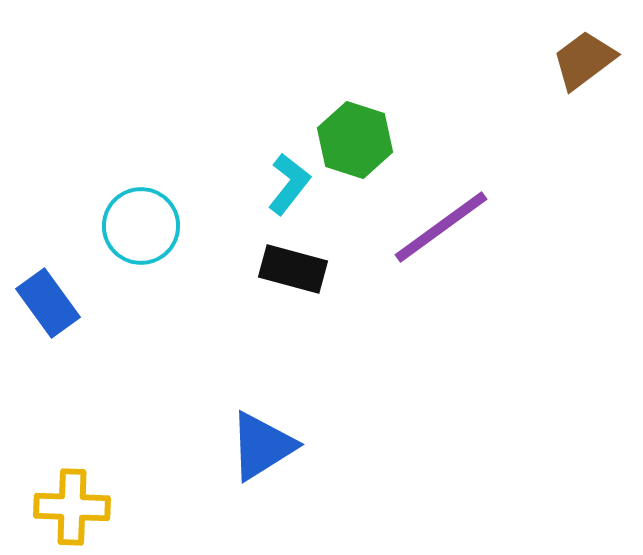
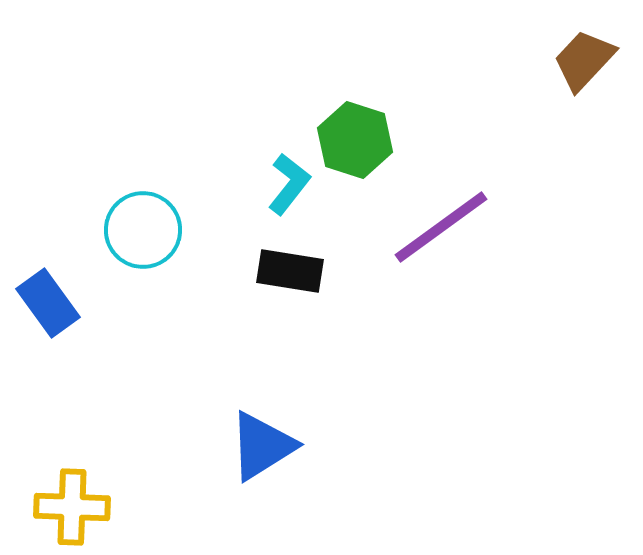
brown trapezoid: rotated 10 degrees counterclockwise
cyan circle: moved 2 px right, 4 px down
black rectangle: moved 3 px left, 2 px down; rotated 6 degrees counterclockwise
